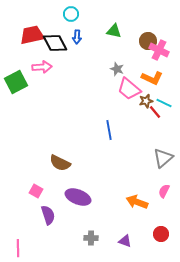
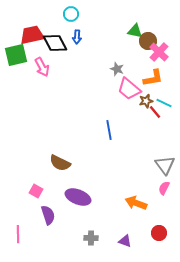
green triangle: moved 21 px right
pink cross: moved 2 px down; rotated 18 degrees clockwise
pink arrow: rotated 66 degrees clockwise
orange L-shape: moved 1 px right; rotated 35 degrees counterclockwise
green square: moved 27 px up; rotated 15 degrees clockwise
gray triangle: moved 2 px right, 7 px down; rotated 25 degrees counterclockwise
pink semicircle: moved 3 px up
orange arrow: moved 1 px left, 1 px down
red circle: moved 2 px left, 1 px up
pink line: moved 14 px up
